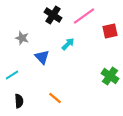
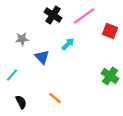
red square: rotated 35 degrees clockwise
gray star: moved 1 px down; rotated 24 degrees counterclockwise
cyan line: rotated 16 degrees counterclockwise
black semicircle: moved 2 px right, 1 px down; rotated 24 degrees counterclockwise
